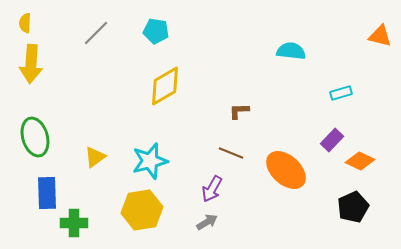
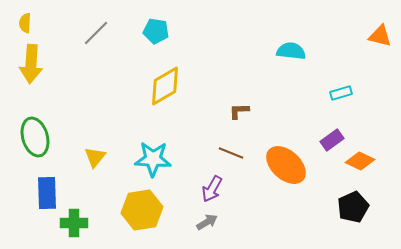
purple rectangle: rotated 10 degrees clockwise
yellow triangle: rotated 15 degrees counterclockwise
cyan star: moved 3 px right, 2 px up; rotated 18 degrees clockwise
orange ellipse: moved 5 px up
